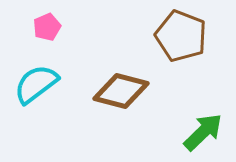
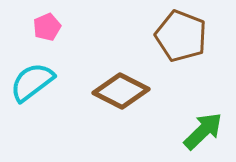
cyan semicircle: moved 4 px left, 2 px up
brown diamond: rotated 12 degrees clockwise
green arrow: moved 1 px up
